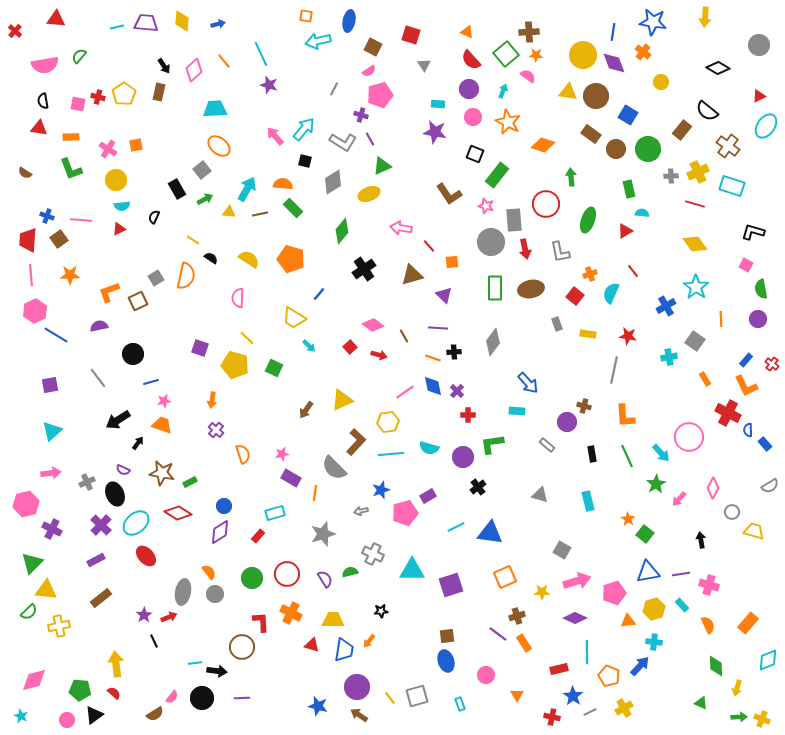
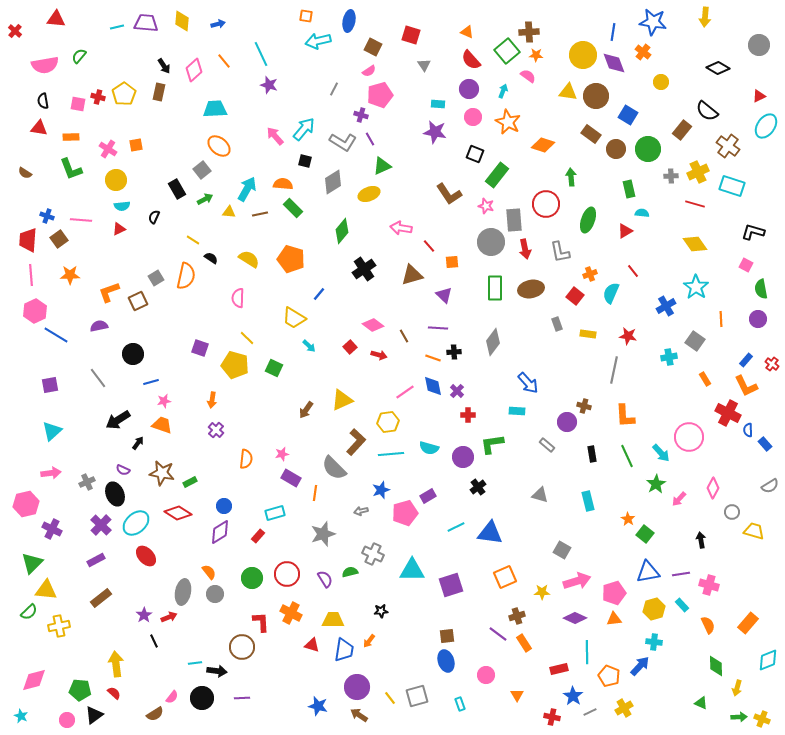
green square at (506, 54): moved 1 px right, 3 px up
orange semicircle at (243, 454): moved 3 px right, 5 px down; rotated 24 degrees clockwise
orange triangle at (628, 621): moved 14 px left, 2 px up
